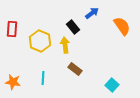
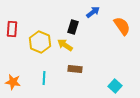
blue arrow: moved 1 px right, 1 px up
black rectangle: rotated 56 degrees clockwise
yellow hexagon: moved 1 px down
yellow arrow: rotated 49 degrees counterclockwise
brown rectangle: rotated 32 degrees counterclockwise
cyan line: moved 1 px right
cyan square: moved 3 px right, 1 px down
